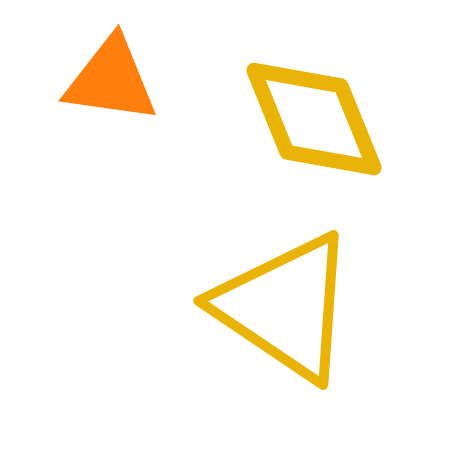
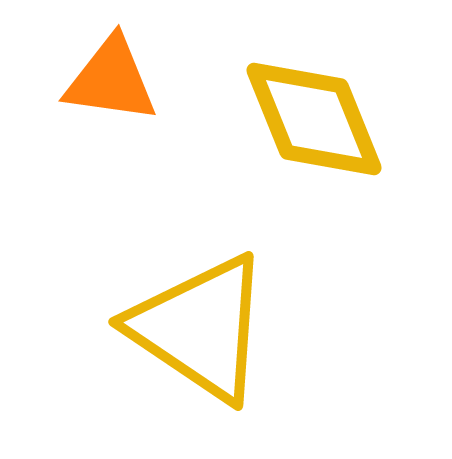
yellow triangle: moved 85 px left, 21 px down
